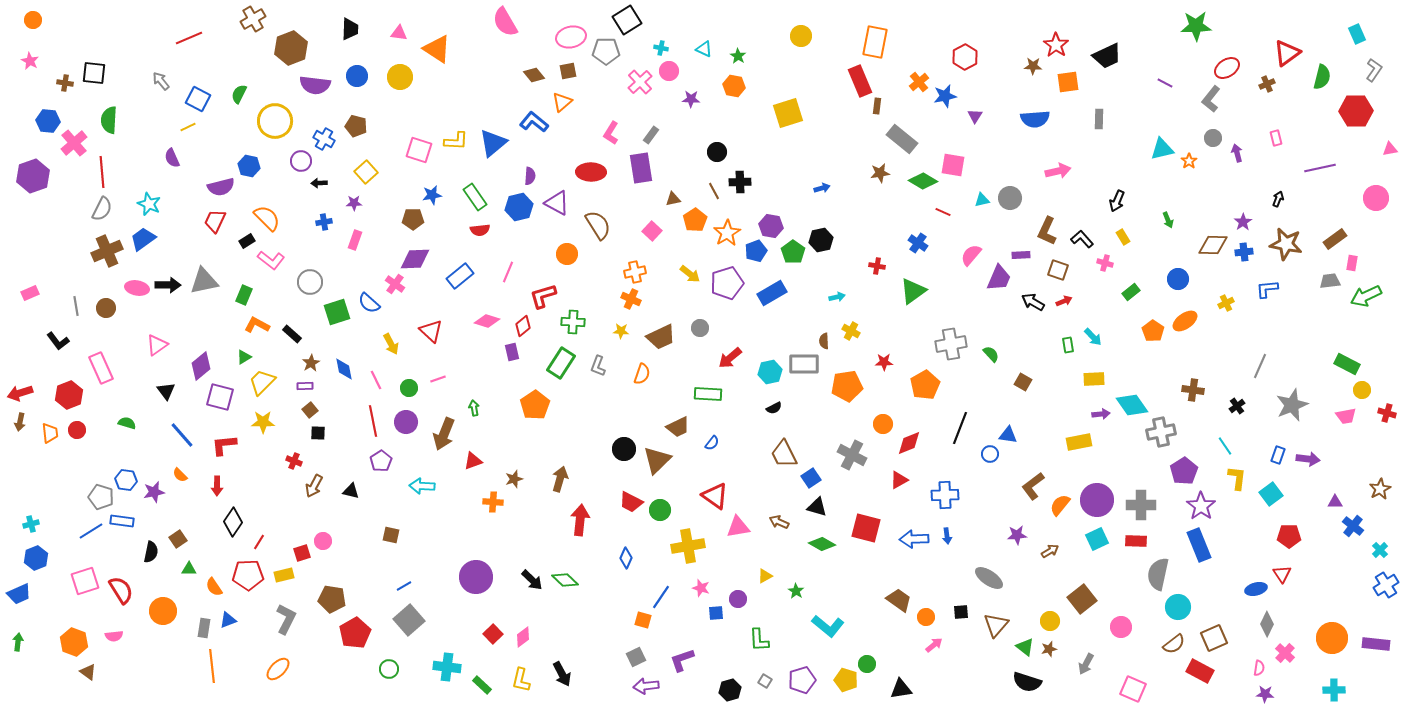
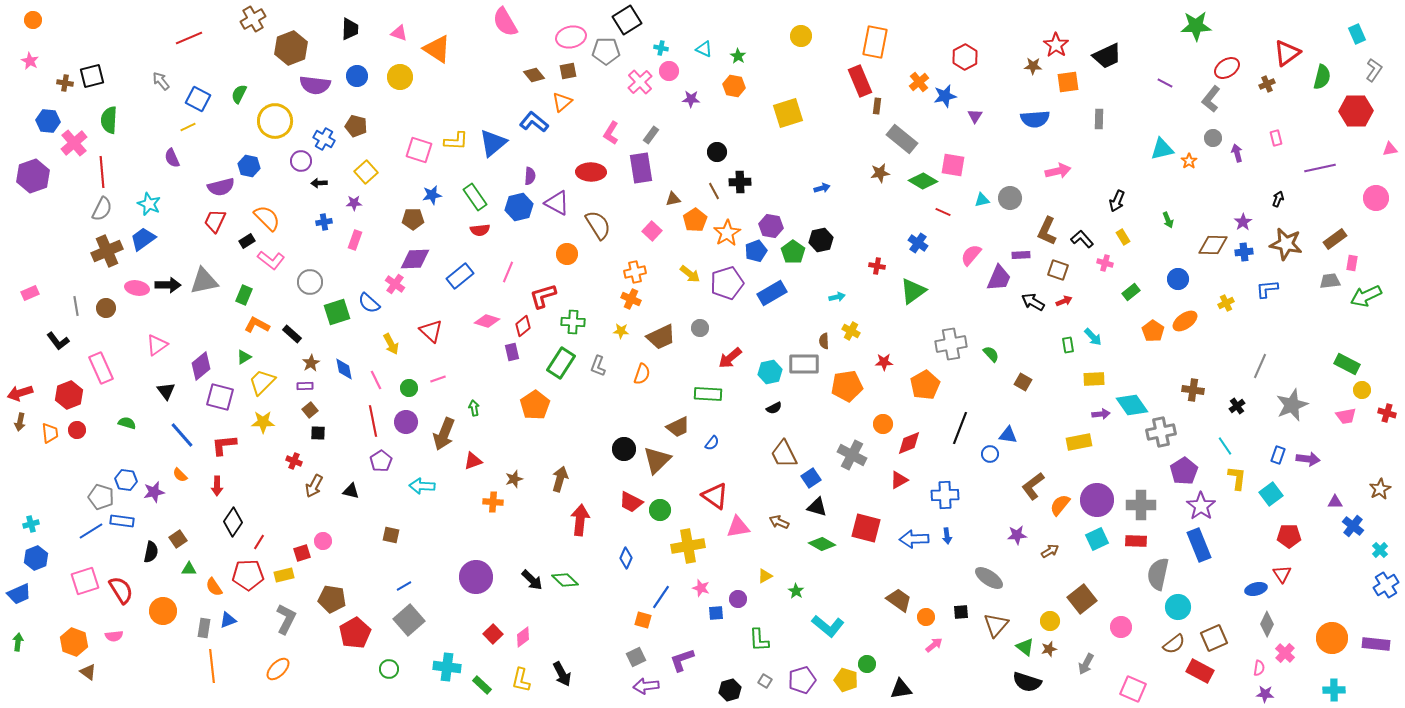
pink triangle at (399, 33): rotated 12 degrees clockwise
black square at (94, 73): moved 2 px left, 3 px down; rotated 20 degrees counterclockwise
